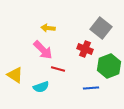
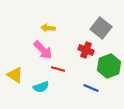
red cross: moved 1 px right, 1 px down
blue line: rotated 28 degrees clockwise
